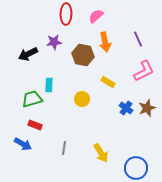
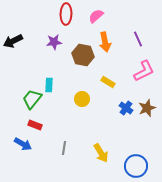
black arrow: moved 15 px left, 13 px up
green trapezoid: rotated 35 degrees counterclockwise
blue circle: moved 2 px up
